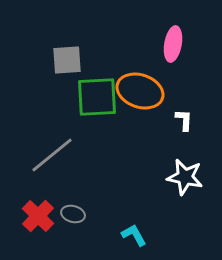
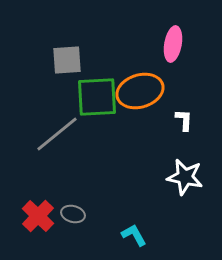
orange ellipse: rotated 36 degrees counterclockwise
gray line: moved 5 px right, 21 px up
